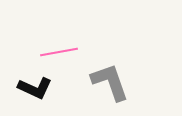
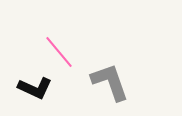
pink line: rotated 60 degrees clockwise
